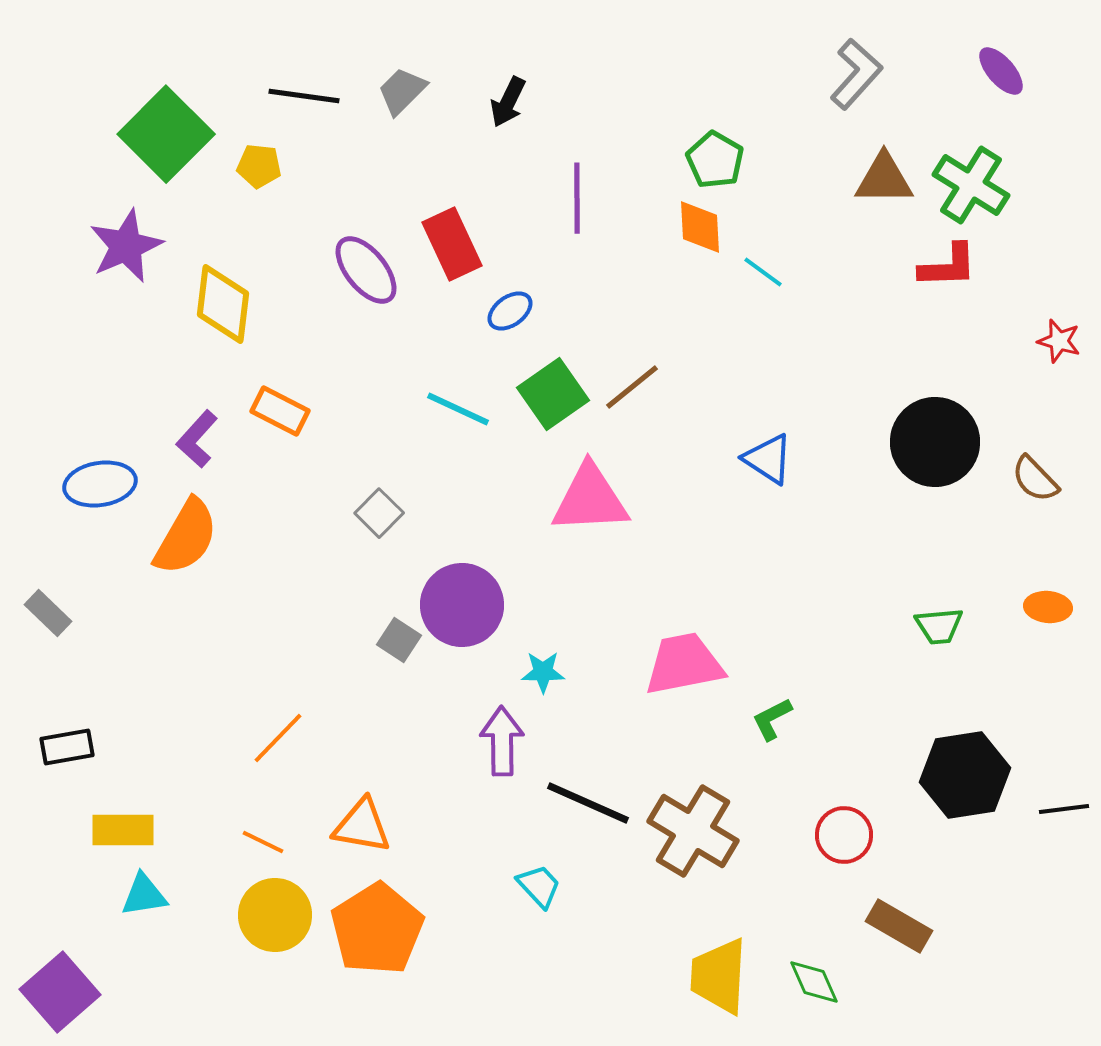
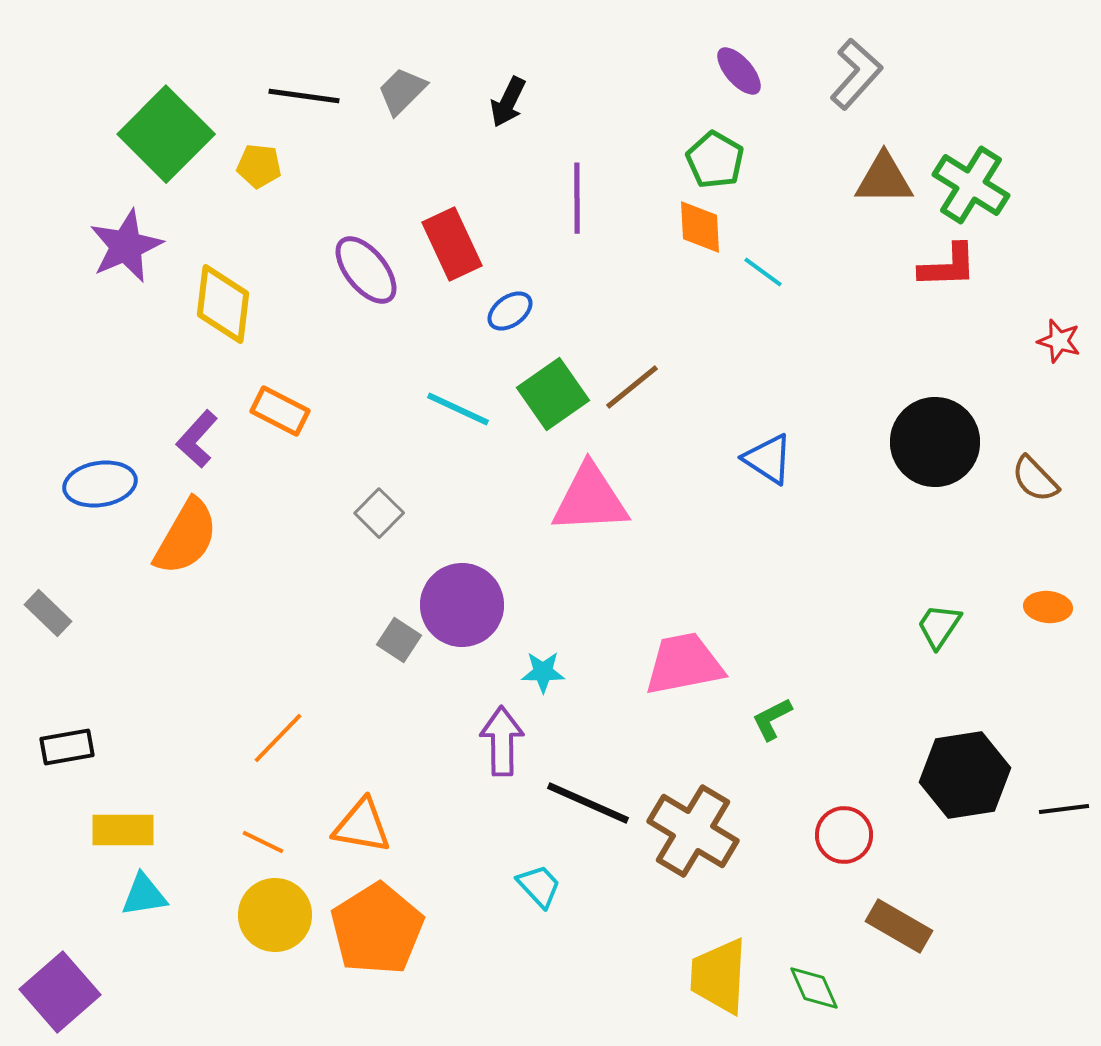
purple ellipse at (1001, 71): moved 262 px left
green trapezoid at (939, 626): rotated 129 degrees clockwise
green diamond at (814, 982): moved 6 px down
